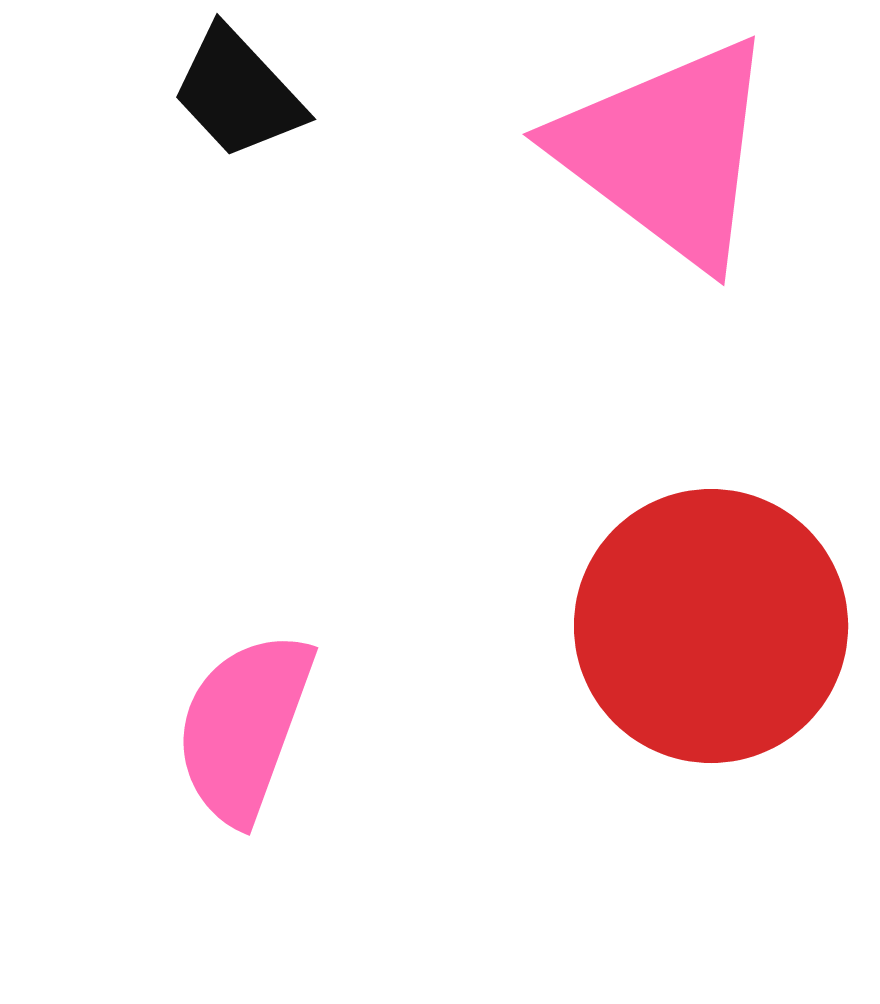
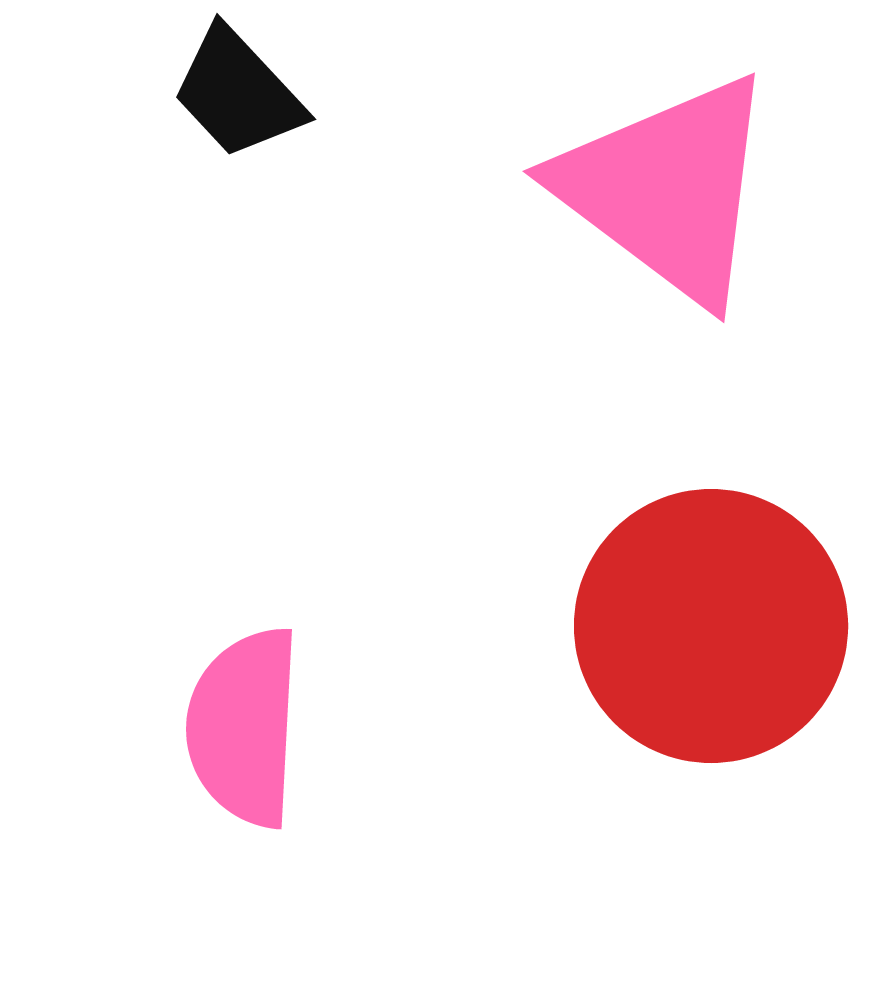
pink triangle: moved 37 px down
pink semicircle: rotated 17 degrees counterclockwise
